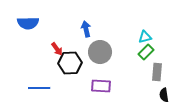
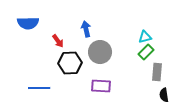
red arrow: moved 1 px right, 8 px up
